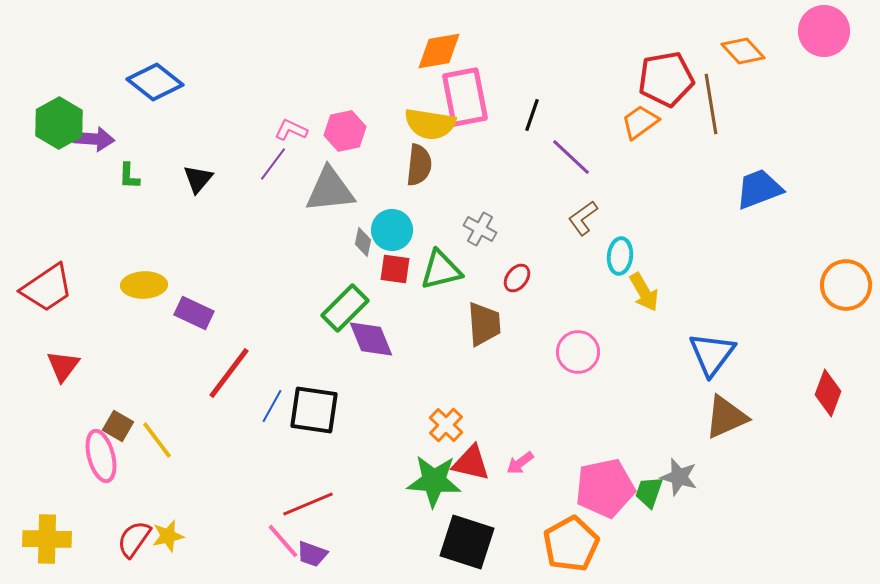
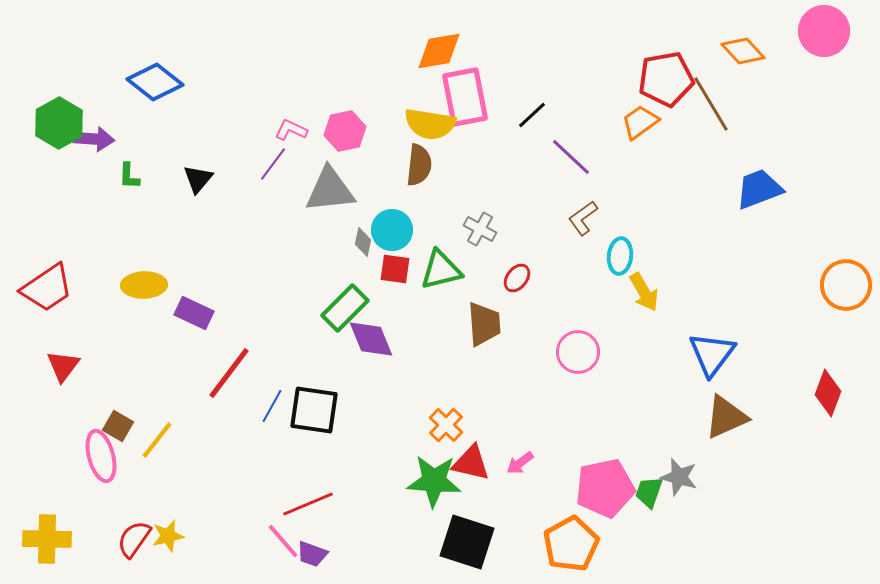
brown line at (711, 104): rotated 22 degrees counterclockwise
black line at (532, 115): rotated 28 degrees clockwise
yellow line at (157, 440): rotated 75 degrees clockwise
